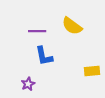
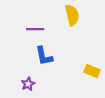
yellow semicircle: moved 11 px up; rotated 140 degrees counterclockwise
purple line: moved 2 px left, 2 px up
yellow rectangle: rotated 28 degrees clockwise
